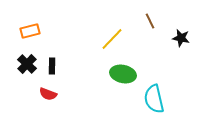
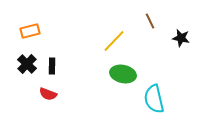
yellow line: moved 2 px right, 2 px down
